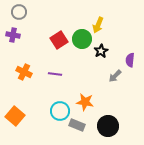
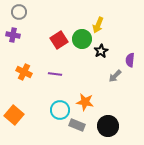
cyan circle: moved 1 px up
orange square: moved 1 px left, 1 px up
